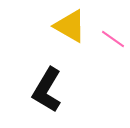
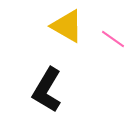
yellow triangle: moved 3 px left
